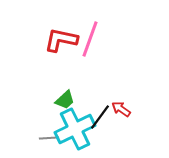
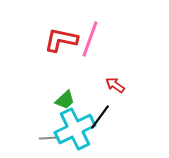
red arrow: moved 6 px left, 24 px up
